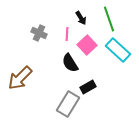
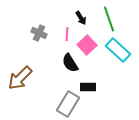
black rectangle: rotated 28 degrees clockwise
